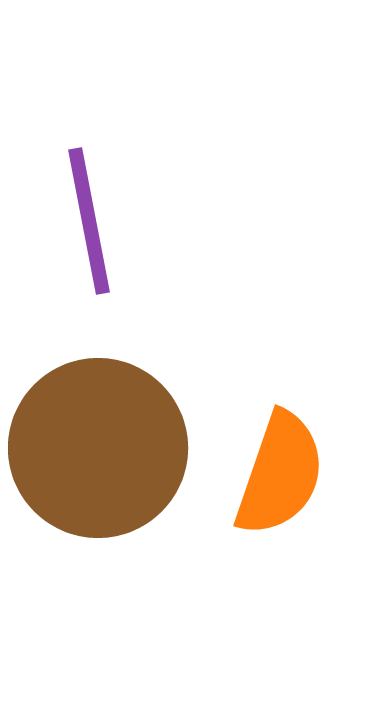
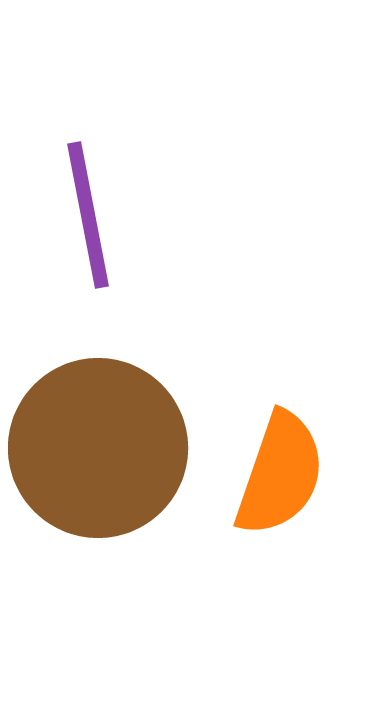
purple line: moved 1 px left, 6 px up
